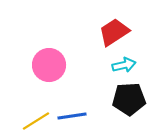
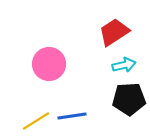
pink circle: moved 1 px up
